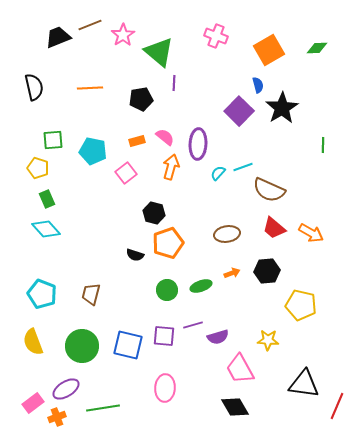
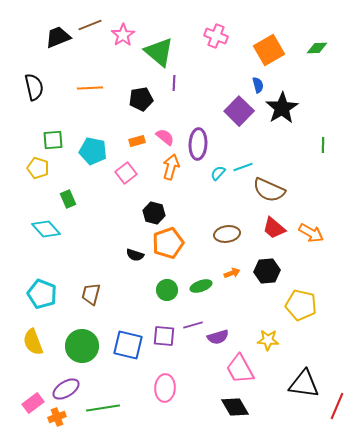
green rectangle at (47, 199): moved 21 px right
